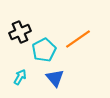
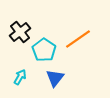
black cross: rotated 15 degrees counterclockwise
cyan pentagon: rotated 10 degrees counterclockwise
blue triangle: rotated 18 degrees clockwise
